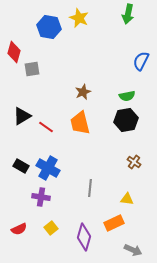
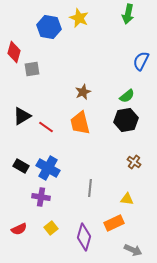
green semicircle: rotated 28 degrees counterclockwise
